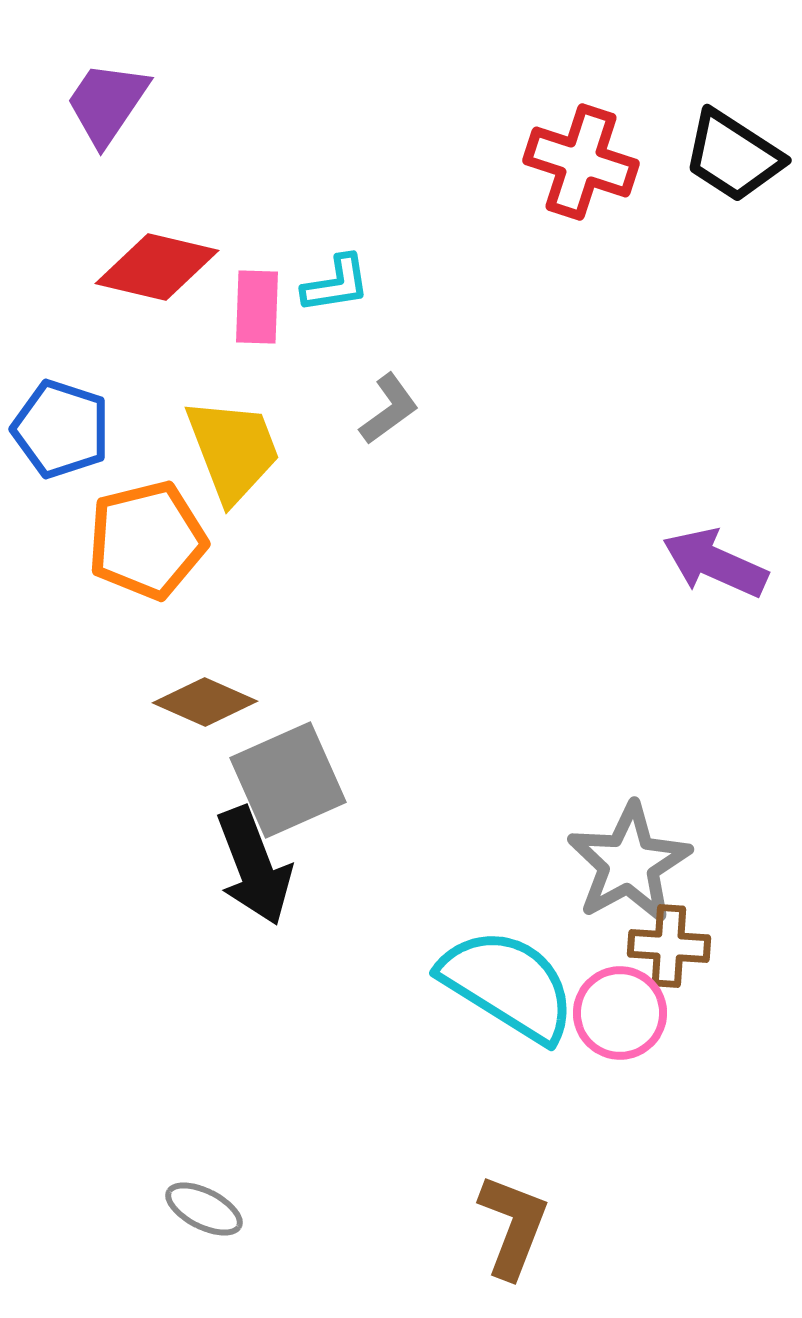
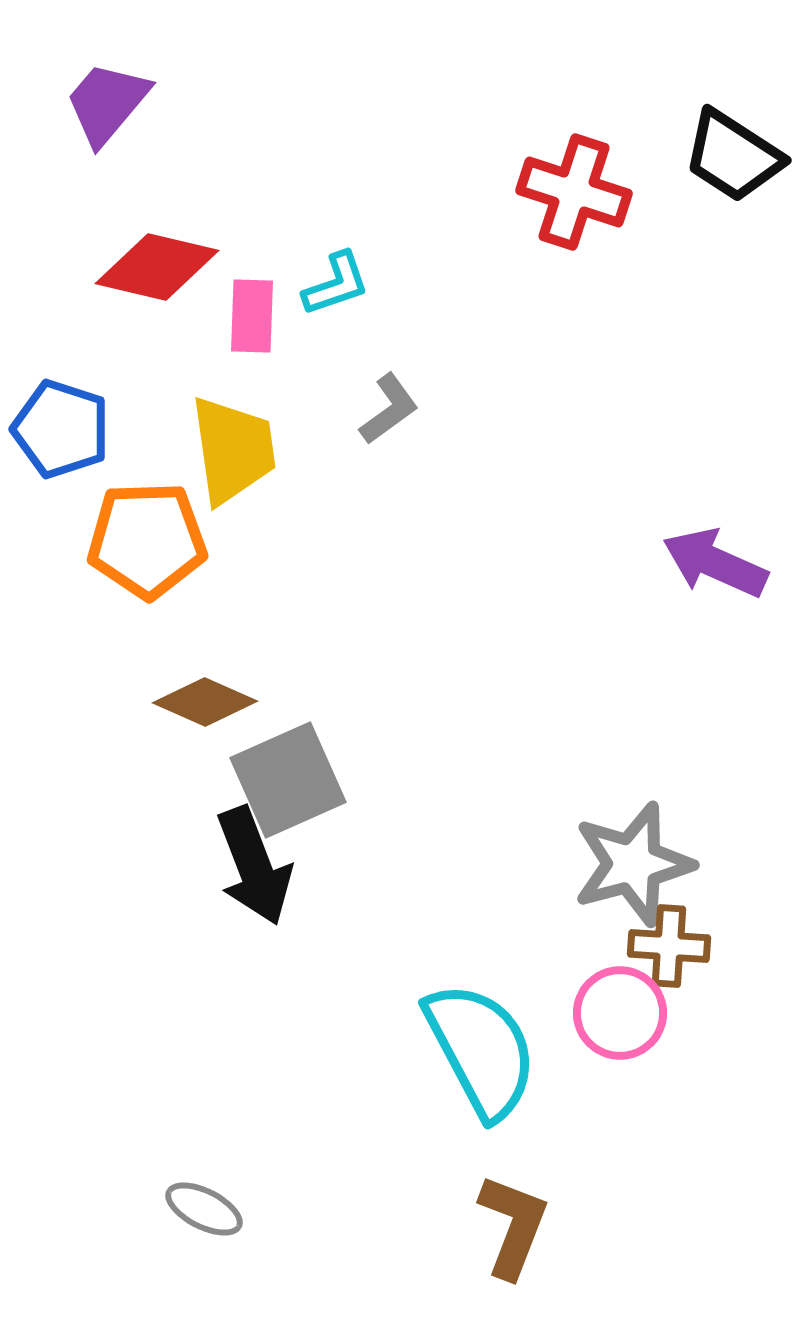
purple trapezoid: rotated 6 degrees clockwise
red cross: moved 7 px left, 30 px down
cyan L-shape: rotated 10 degrees counterclockwise
pink rectangle: moved 5 px left, 9 px down
yellow trapezoid: rotated 13 degrees clockwise
orange pentagon: rotated 12 degrees clockwise
gray star: moved 4 px right, 1 px down; rotated 14 degrees clockwise
cyan semicircle: moved 27 px left, 65 px down; rotated 30 degrees clockwise
